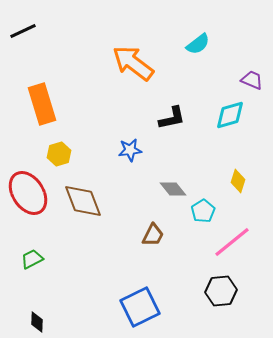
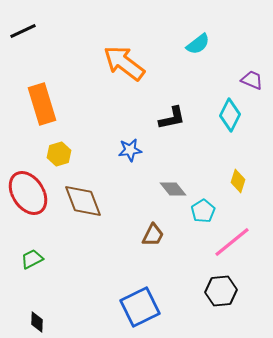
orange arrow: moved 9 px left
cyan diamond: rotated 48 degrees counterclockwise
